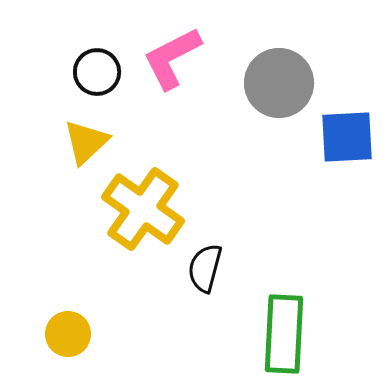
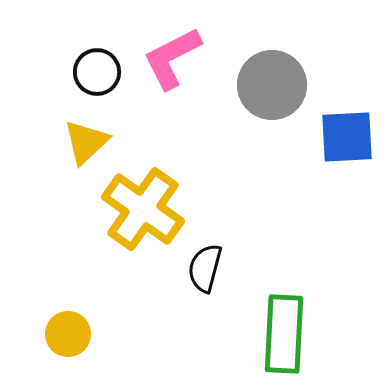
gray circle: moved 7 px left, 2 px down
